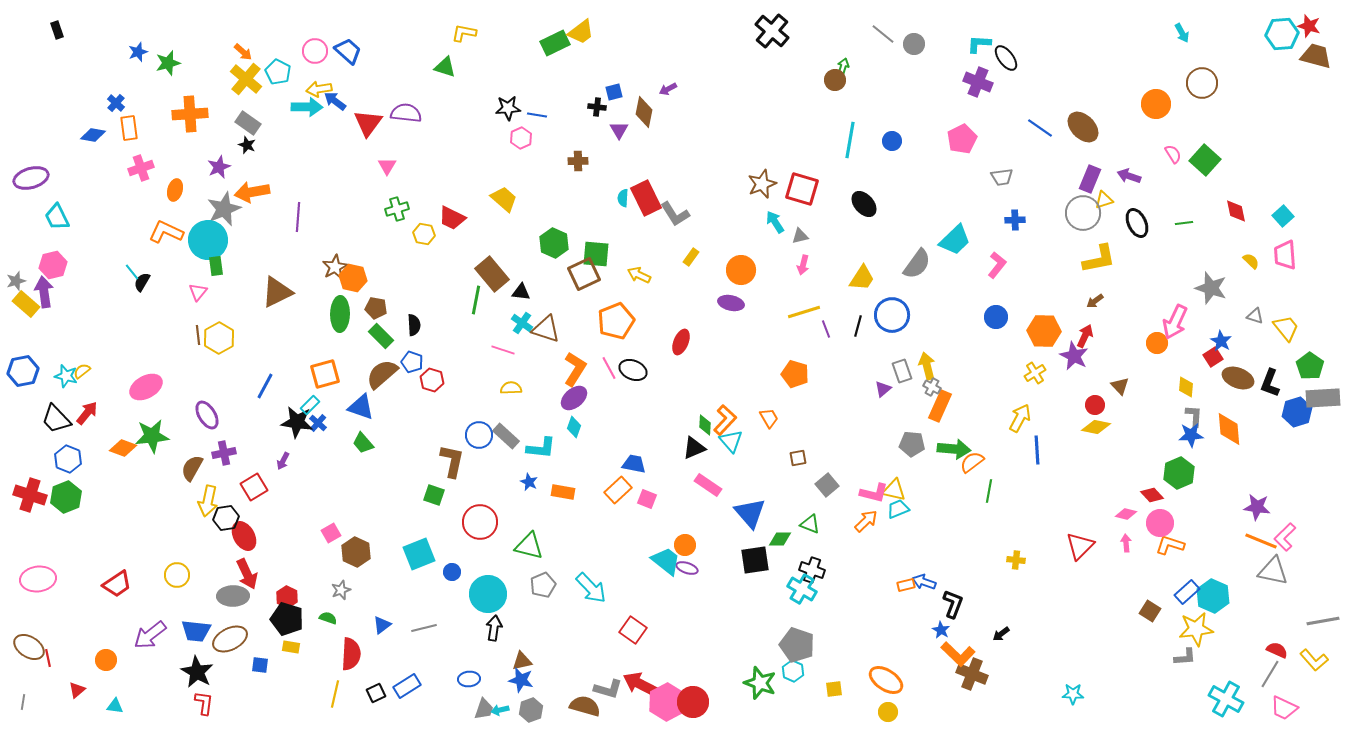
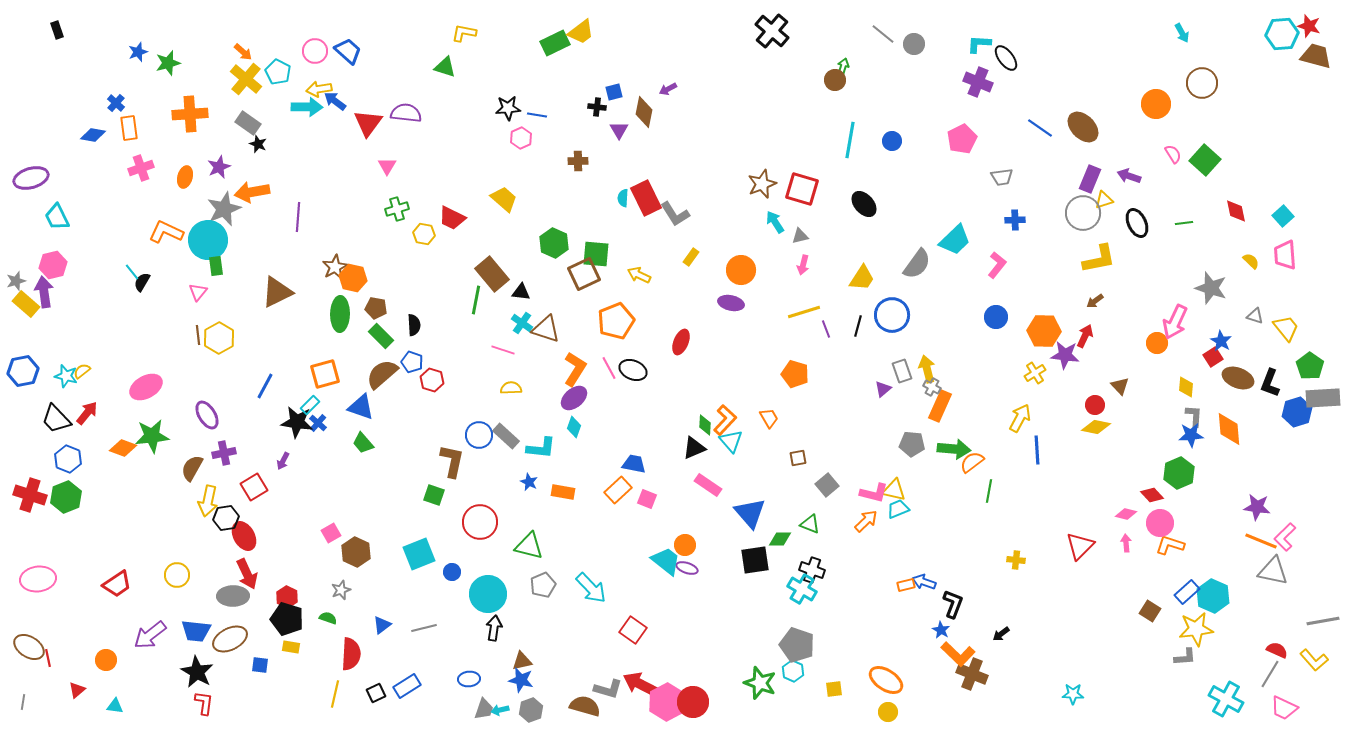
black star at (247, 145): moved 11 px right, 1 px up
orange ellipse at (175, 190): moved 10 px right, 13 px up
purple star at (1074, 356): moved 9 px left, 1 px up; rotated 20 degrees counterclockwise
yellow arrow at (927, 366): moved 3 px down
